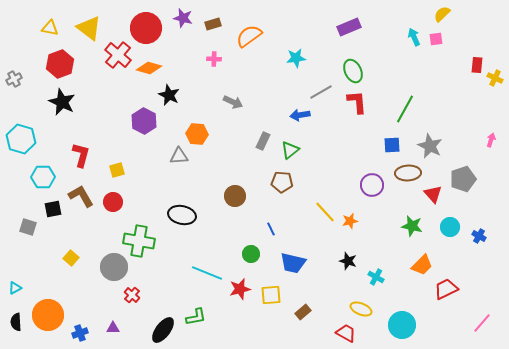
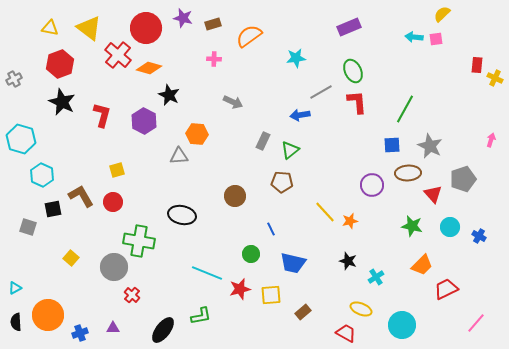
cyan arrow at (414, 37): rotated 60 degrees counterclockwise
red L-shape at (81, 155): moved 21 px right, 40 px up
cyan hexagon at (43, 177): moved 1 px left, 2 px up; rotated 25 degrees clockwise
cyan cross at (376, 277): rotated 28 degrees clockwise
green L-shape at (196, 317): moved 5 px right, 1 px up
pink line at (482, 323): moved 6 px left
